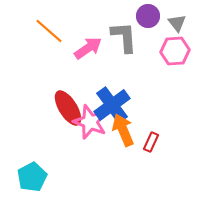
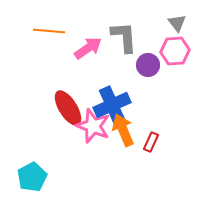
purple circle: moved 49 px down
orange line: rotated 36 degrees counterclockwise
blue cross: rotated 12 degrees clockwise
pink star: moved 3 px right, 4 px down
